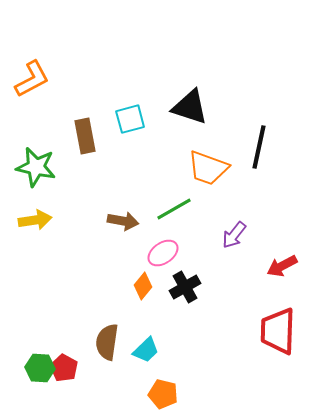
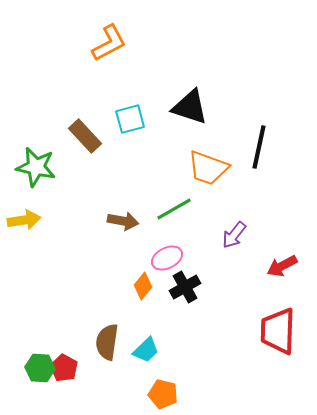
orange L-shape: moved 77 px right, 36 px up
brown rectangle: rotated 32 degrees counterclockwise
yellow arrow: moved 11 px left
pink ellipse: moved 4 px right, 5 px down; rotated 8 degrees clockwise
